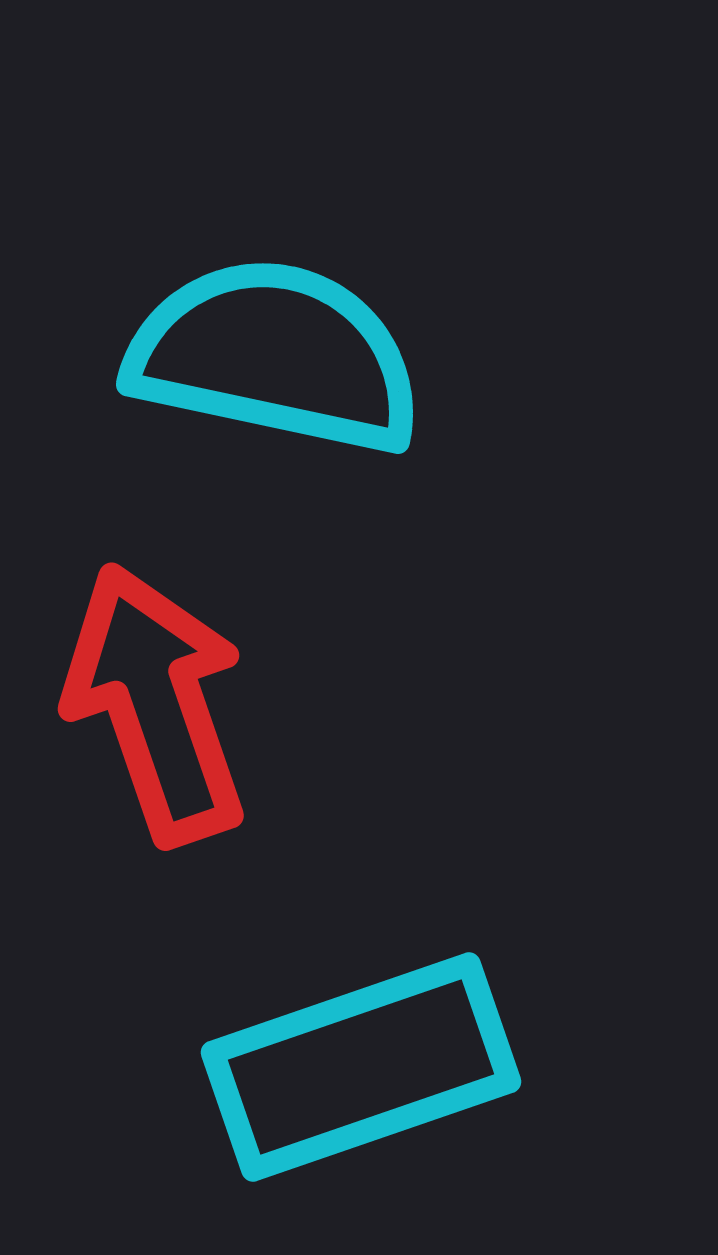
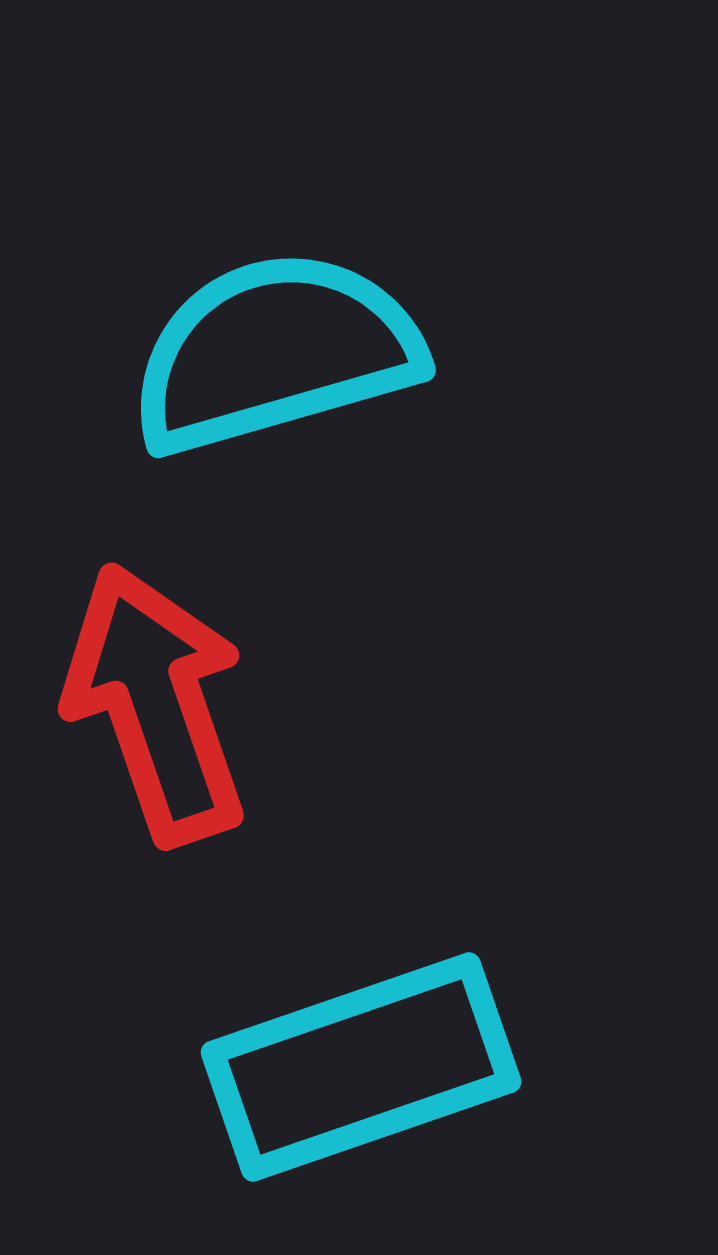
cyan semicircle: moved 4 px up; rotated 28 degrees counterclockwise
